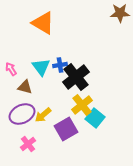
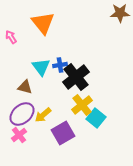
orange triangle: rotated 20 degrees clockwise
pink arrow: moved 32 px up
purple ellipse: rotated 15 degrees counterclockwise
cyan square: moved 1 px right
purple square: moved 3 px left, 4 px down
pink cross: moved 9 px left, 9 px up
